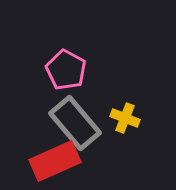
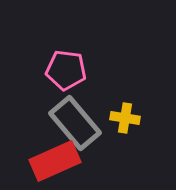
pink pentagon: rotated 21 degrees counterclockwise
yellow cross: rotated 12 degrees counterclockwise
